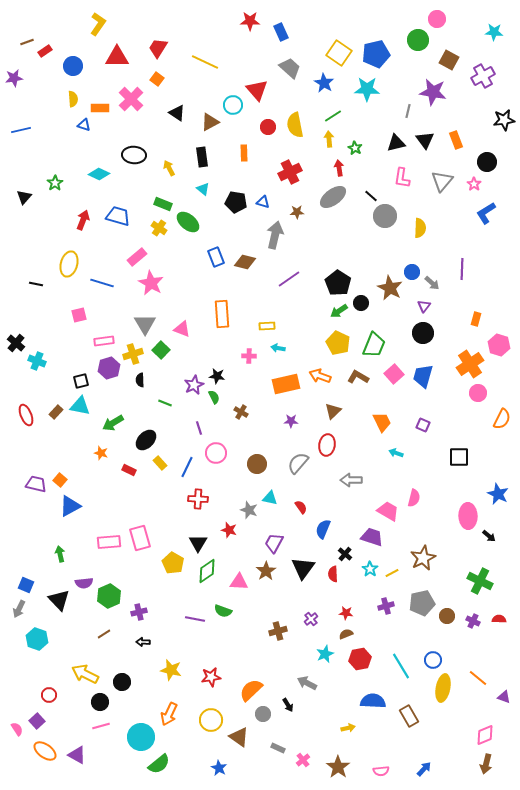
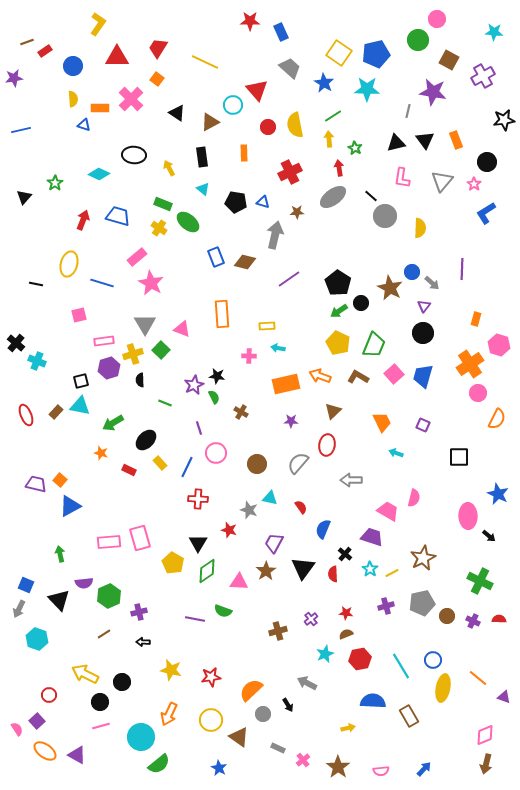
orange semicircle at (502, 419): moved 5 px left
